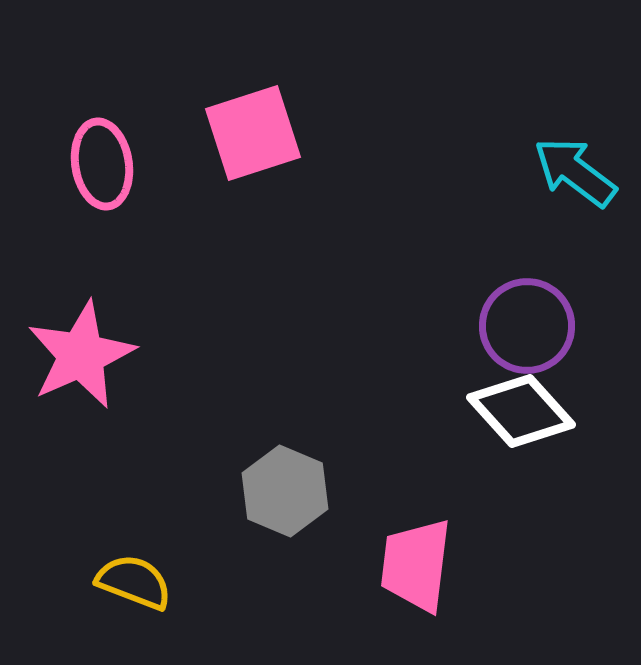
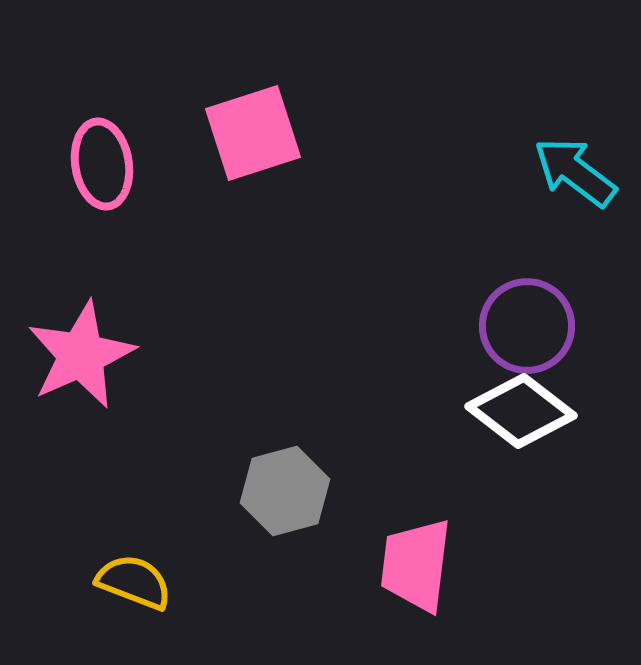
white diamond: rotated 10 degrees counterclockwise
gray hexagon: rotated 22 degrees clockwise
